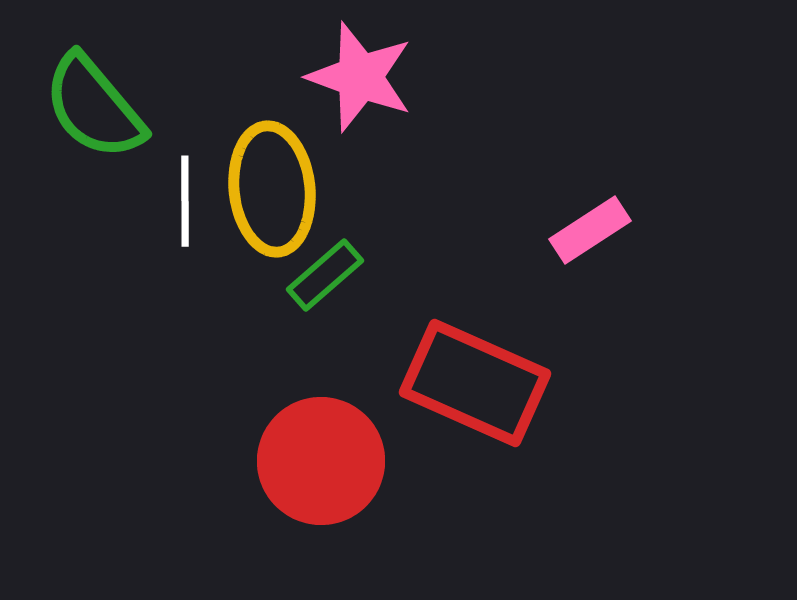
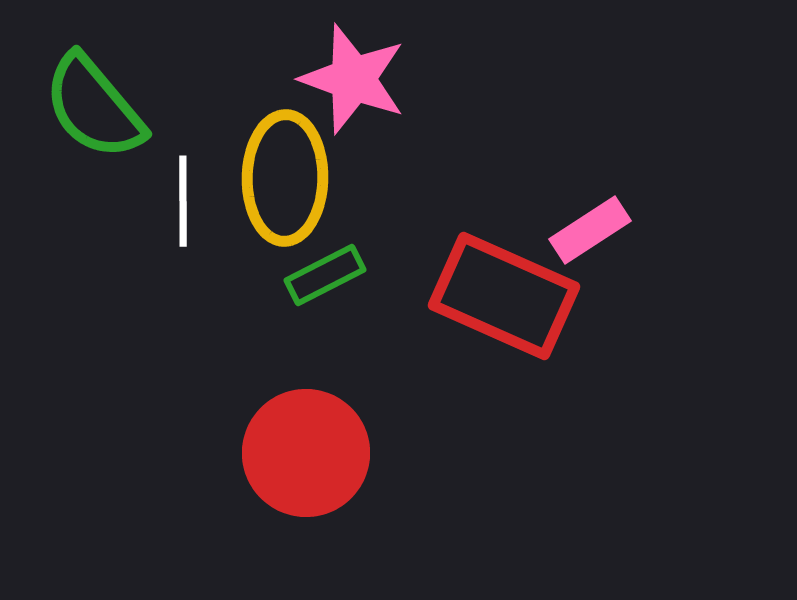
pink star: moved 7 px left, 2 px down
yellow ellipse: moved 13 px right, 11 px up; rotated 7 degrees clockwise
white line: moved 2 px left
green rectangle: rotated 14 degrees clockwise
red rectangle: moved 29 px right, 87 px up
red circle: moved 15 px left, 8 px up
